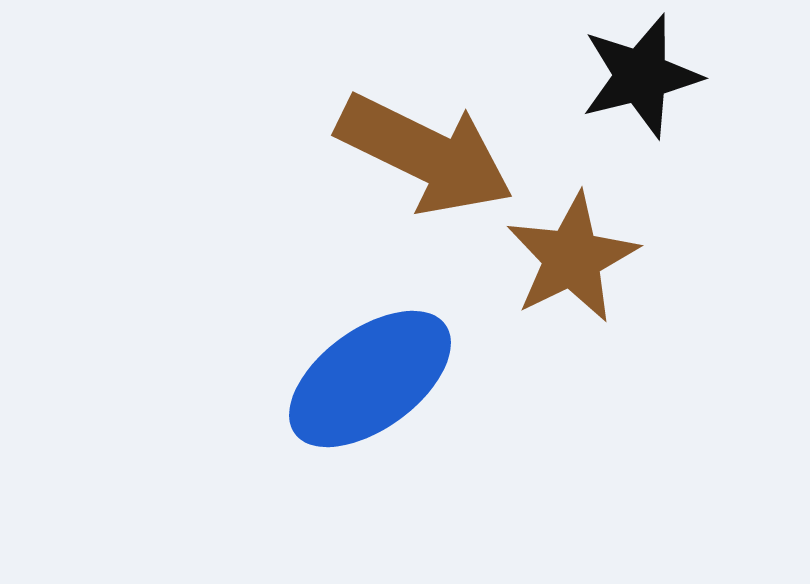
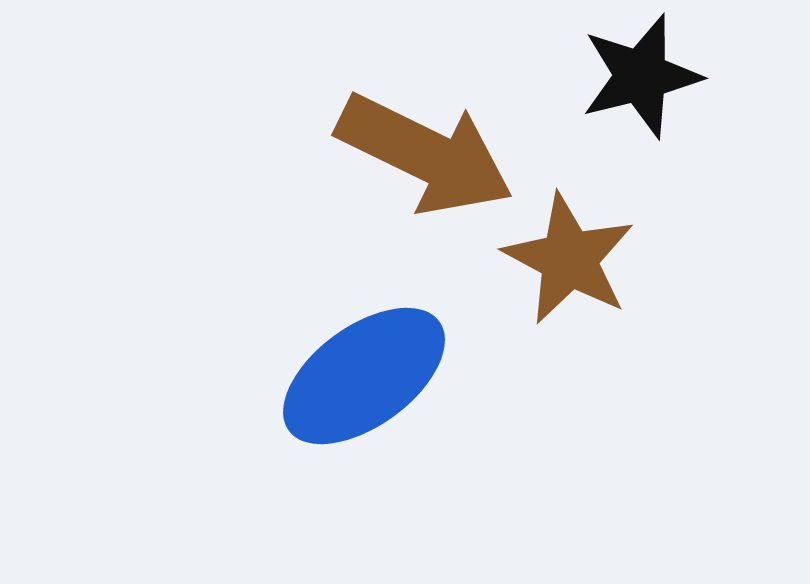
brown star: moved 3 px left, 1 px down; rotated 18 degrees counterclockwise
blue ellipse: moved 6 px left, 3 px up
